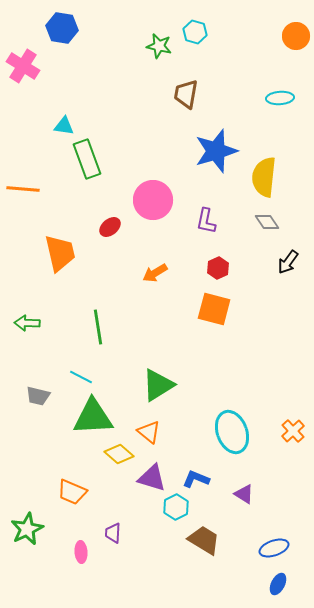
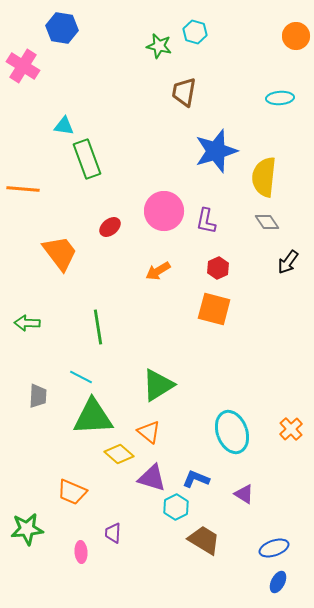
brown trapezoid at (186, 94): moved 2 px left, 2 px up
pink circle at (153, 200): moved 11 px right, 11 px down
orange trapezoid at (60, 253): rotated 24 degrees counterclockwise
orange arrow at (155, 273): moved 3 px right, 2 px up
gray trapezoid at (38, 396): rotated 100 degrees counterclockwise
orange cross at (293, 431): moved 2 px left, 2 px up
green star at (27, 529): rotated 20 degrees clockwise
blue ellipse at (278, 584): moved 2 px up
